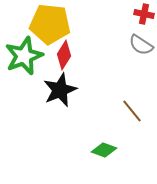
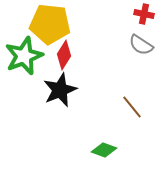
brown line: moved 4 px up
